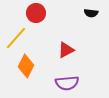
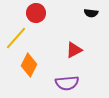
red triangle: moved 8 px right
orange diamond: moved 3 px right, 1 px up
